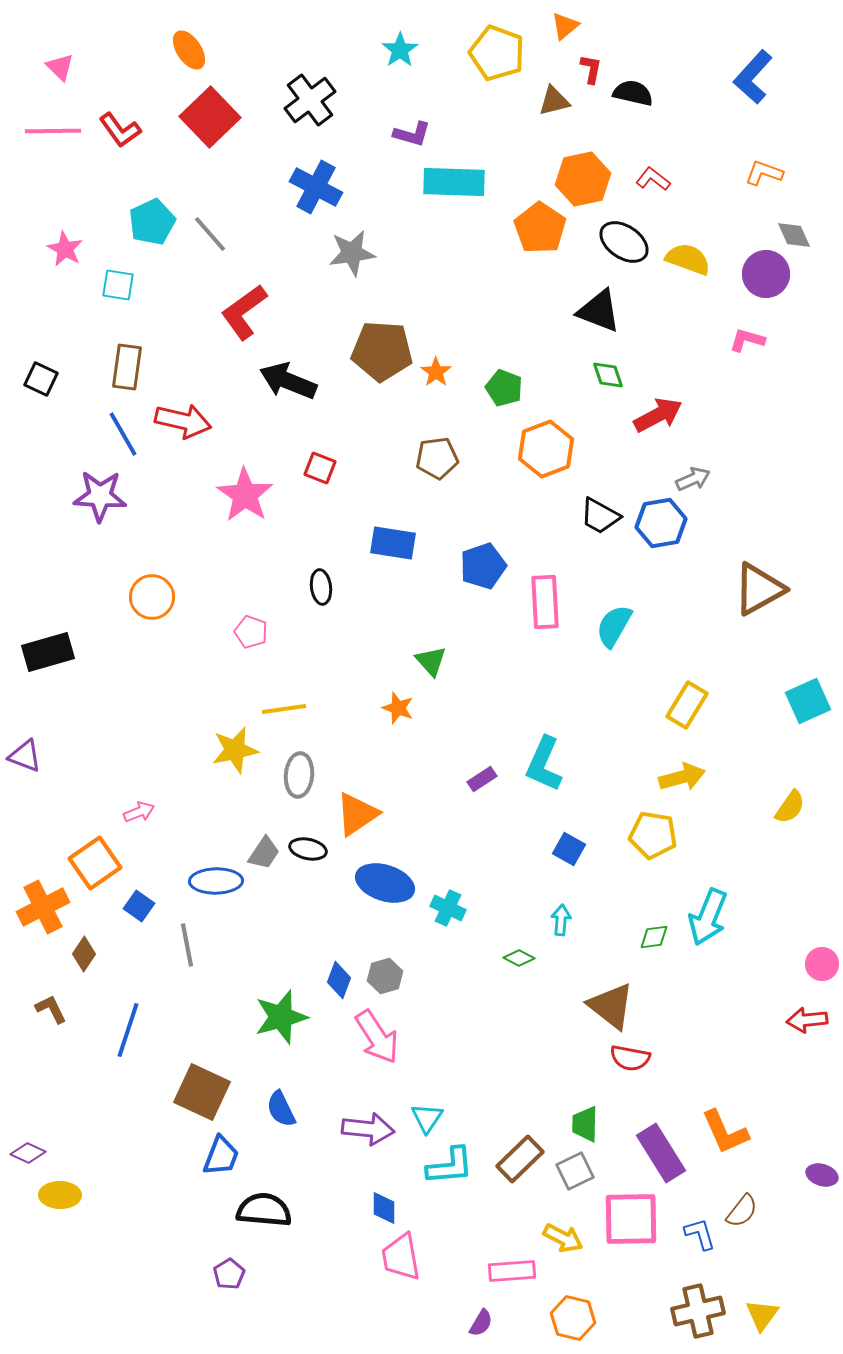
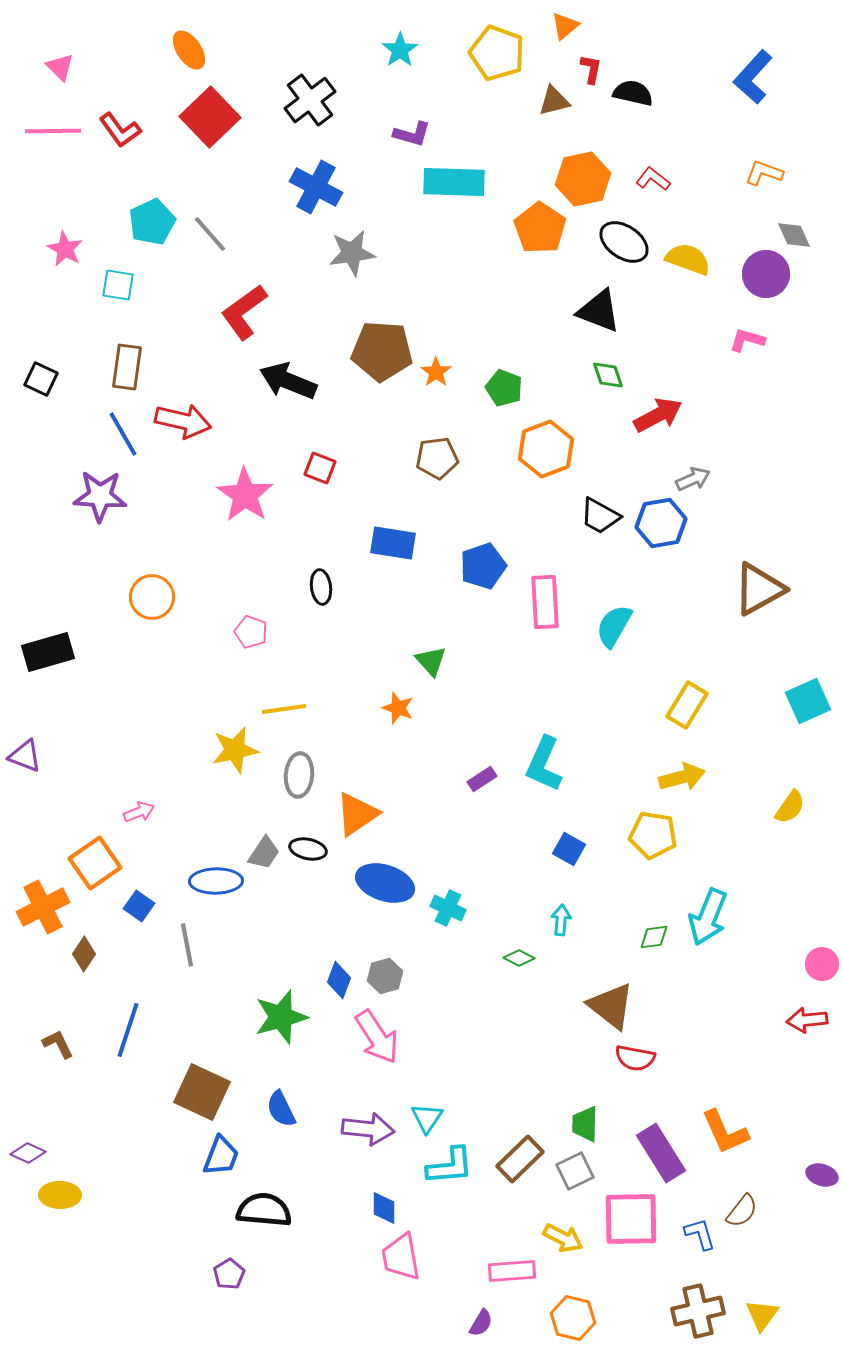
brown L-shape at (51, 1009): moved 7 px right, 35 px down
red semicircle at (630, 1058): moved 5 px right
